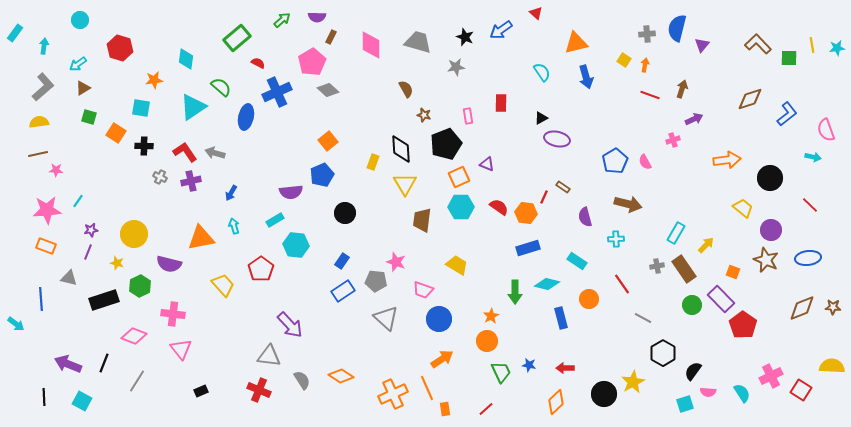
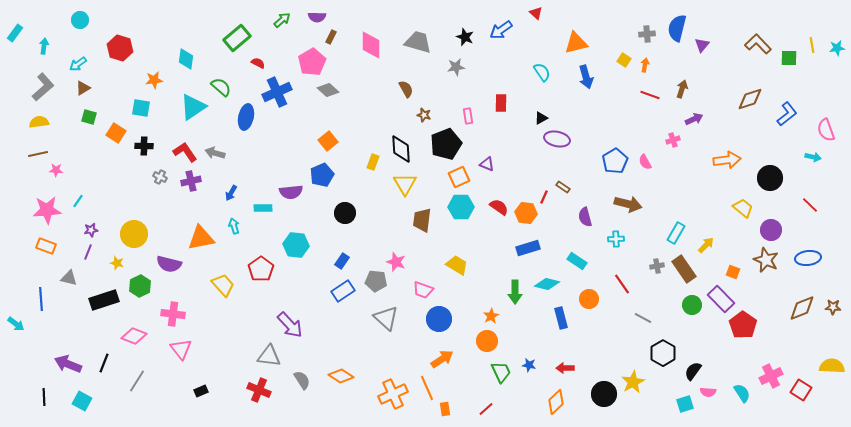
cyan rectangle at (275, 220): moved 12 px left, 12 px up; rotated 30 degrees clockwise
